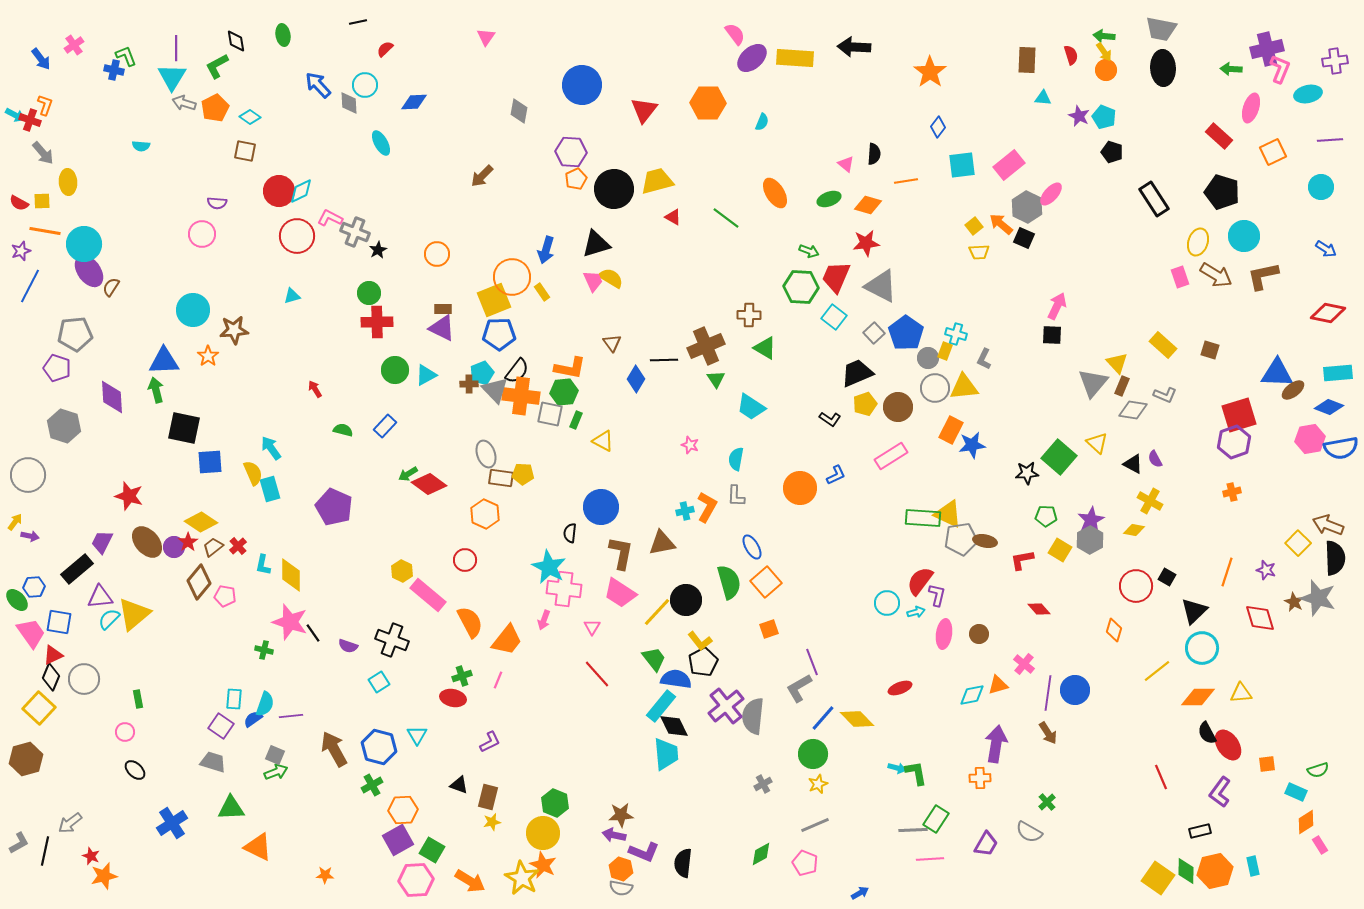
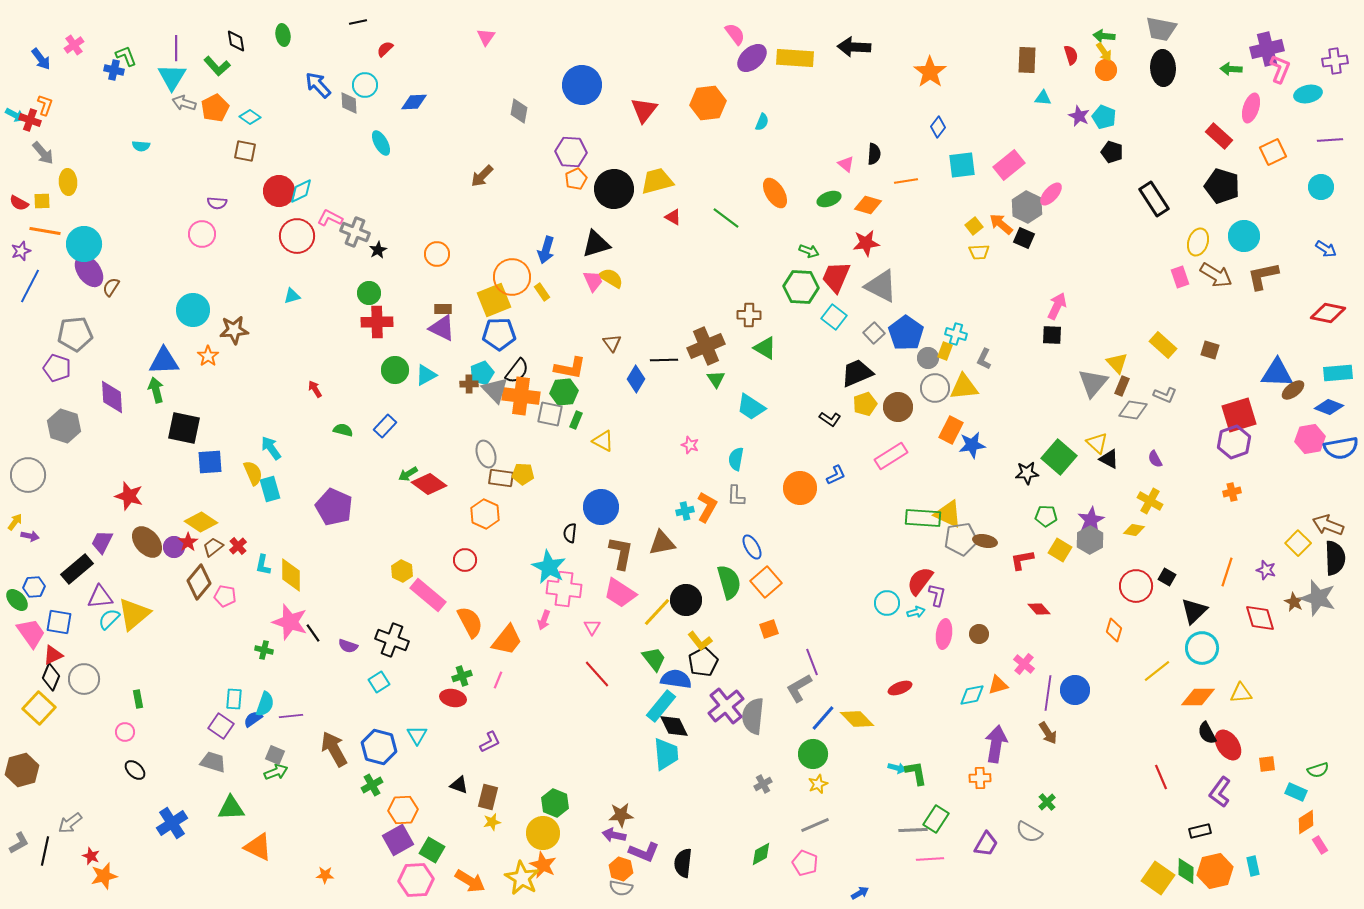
green L-shape at (217, 66): rotated 104 degrees counterclockwise
orange hexagon at (708, 103): rotated 8 degrees counterclockwise
black pentagon at (1222, 192): moved 6 px up
black triangle at (1133, 464): moved 24 px left, 5 px up
brown hexagon at (26, 759): moved 4 px left, 11 px down
